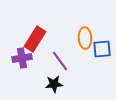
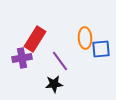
blue square: moved 1 px left
